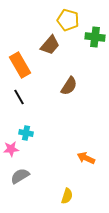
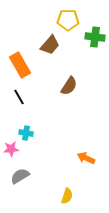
yellow pentagon: rotated 15 degrees counterclockwise
